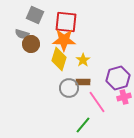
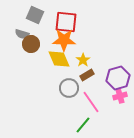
yellow diamond: rotated 40 degrees counterclockwise
brown rectangle: moved 4 px right, 7 px up; rotated 32 degrees counterclockwise
pink cross: moved 4 px left, 1 px up
pink line: moved 6 px left
